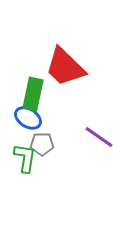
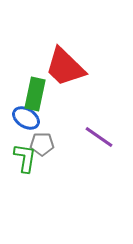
green rectangle: moved 2 px right
blue ellipse: moved 2 px left
